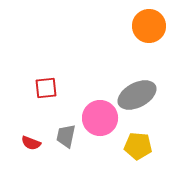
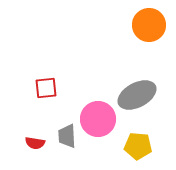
orange circle: moved 1 px up
pink circle: moved 2 px left, 1 px down
gray trapezoid: moved 1 px right; rotated 15 degrees counterclockwise
red semicircle: moved 4 px right; rotated 12 degrees counterclockwise
